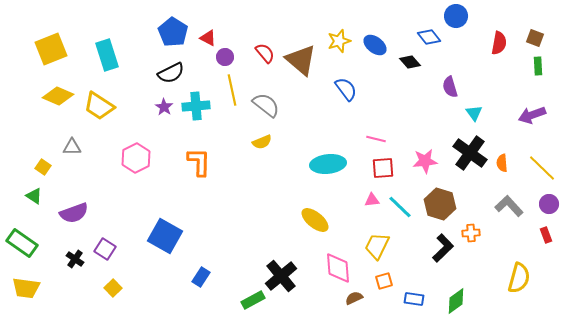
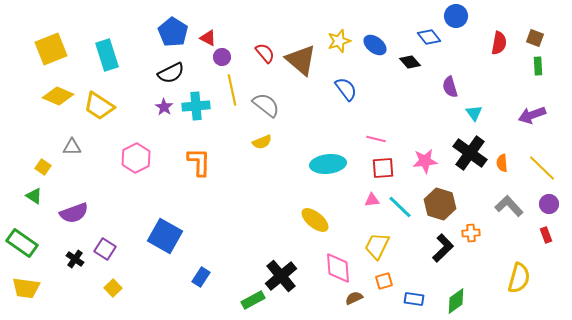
purple circle at (225, 57): moved 3 px left
